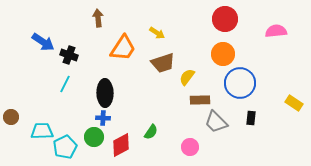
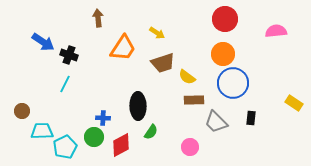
yellow semicircle: rotated 90 degrees counterclockwise
blue circle: moved 7 px left
black ellipse: moved 33 px right, 13 px down
brown rectangle: moved 6 px left
brown circle: moved 11 px right, 6 px up
